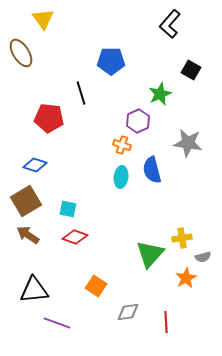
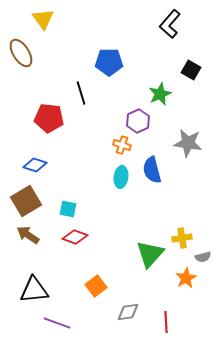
blue pentagon: moved 2 px left, 1 px down
orange square: rotated 20 degrees clockwise
